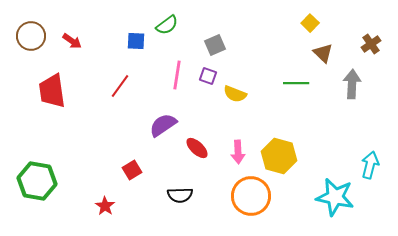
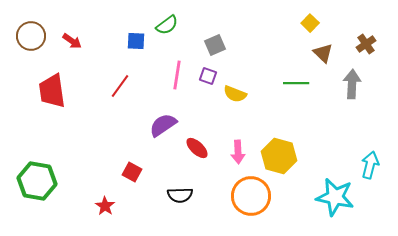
brown cross: moved 5 px left
red square: moved 2 px down; rotated 30 degrees counterclockwise
